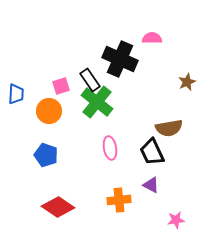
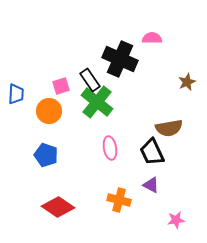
orange cross: rotated 20 degrees clockwise
